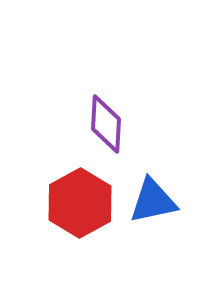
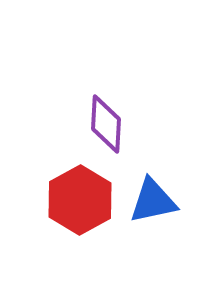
red hexagon: moved 3 px up
